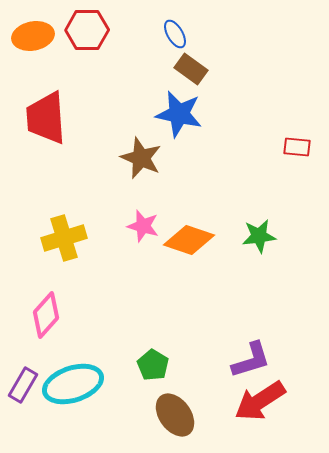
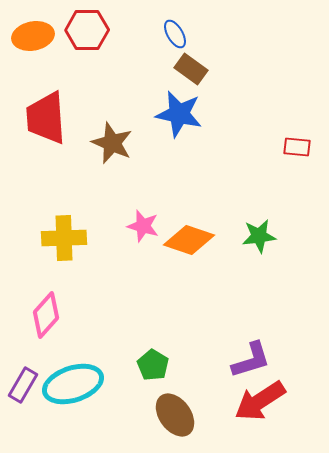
brown star: moved 29 px left, 15 px up
yellow cross: rotated 15 degrees clockwise
